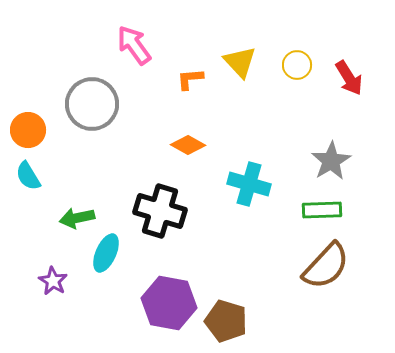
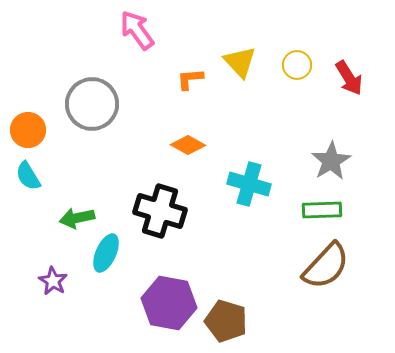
pink arrow: moved 3 px right, 15 px up
